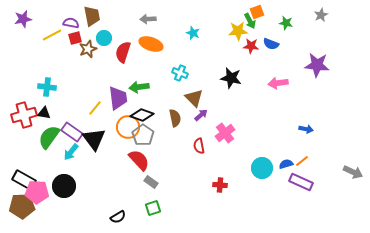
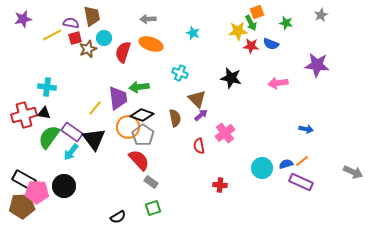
green arrow at (250, 21): moved 1 px right, 2 px down
brown triangle at (194, 98): moved 3 px right, 1 px down
